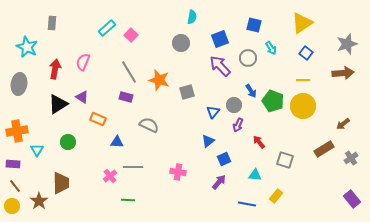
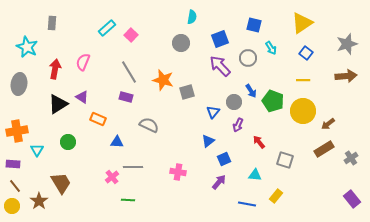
brown arrow at (343, 73): moved 3 px right, 3 px down
orange star at (159, 80): moved 4 px right
gray circle at (234, 105): moved 3 px up
yellow circle at (303, 106): moved 5 px down
brown arrow at (343, 124): moved 15 px left
pink cross at (110, 176): moved 2 px right, 1 px down
brown trapezoid at (61, 183): rotated 30 degrees counterclockwise
